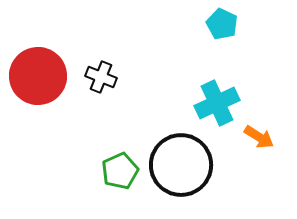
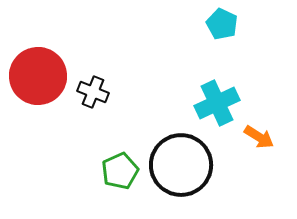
black cross: moved 8 px left, 15 px down
